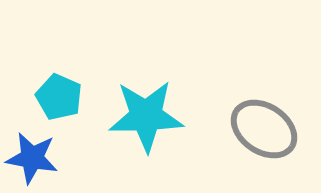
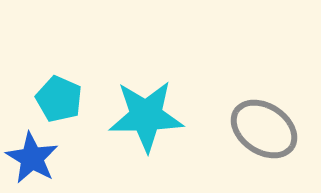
cyan pentagon: moved 2 px down
blue star: rotated 20 degrees clockwise
